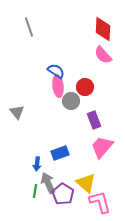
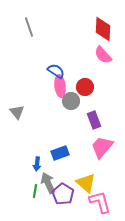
pink ellipse: moved 2 px right
